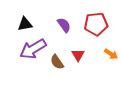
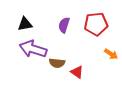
purple semicircle: rotated 126 degrees counterclockwise
purple arrow: rotated 48 degrees clockwise
red triangle: moved 1 px left, 17 px down; rotated 24 degrees counterclockwise
brown semicircle: moved 1 px down; rotated 49 degrees counterclockwise
